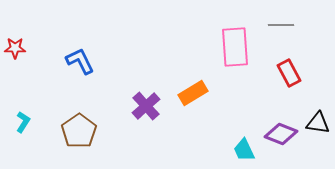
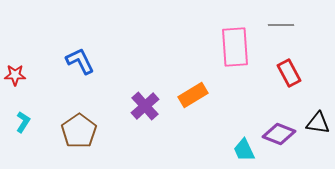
red star: moved 27 px down
orange rectangle: moved 2 px down
purple cross: moved 1 px left
purple diamond: moved 2 px left
